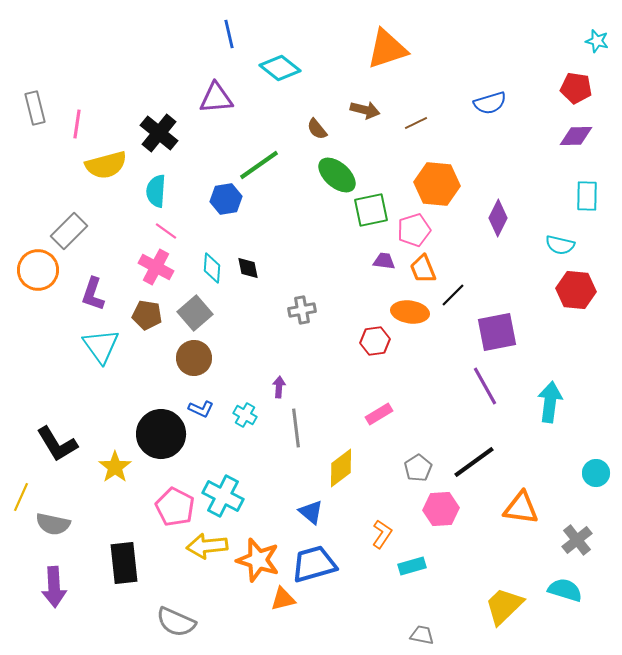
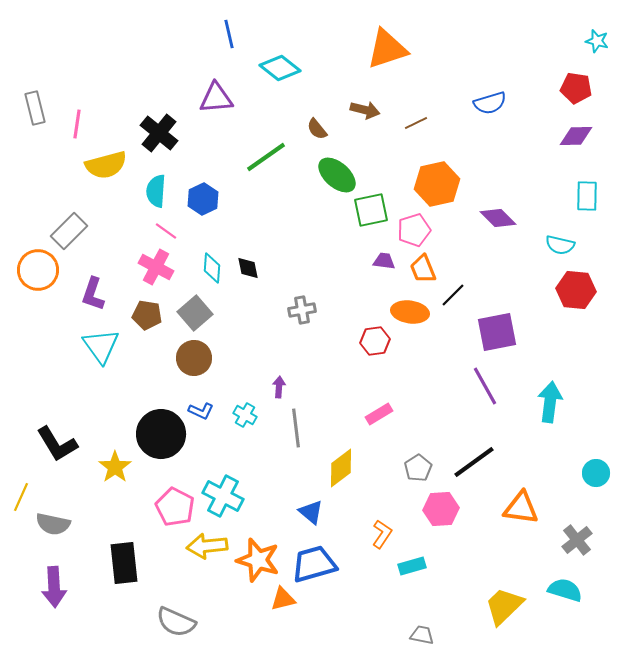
green line at (259, 165): moved 7 px right, 8 px up
orange hexagon at (437, 184): rotated 18 degrees counterclockwise
blue hexagon at (226, 199): moved 23 px left; rotated 16 degrees counterclockwise
purple diamond at (498, 218): rotated 72 degrees counterclockwise
blue L-shape at (201, 409): moved 2 px down
